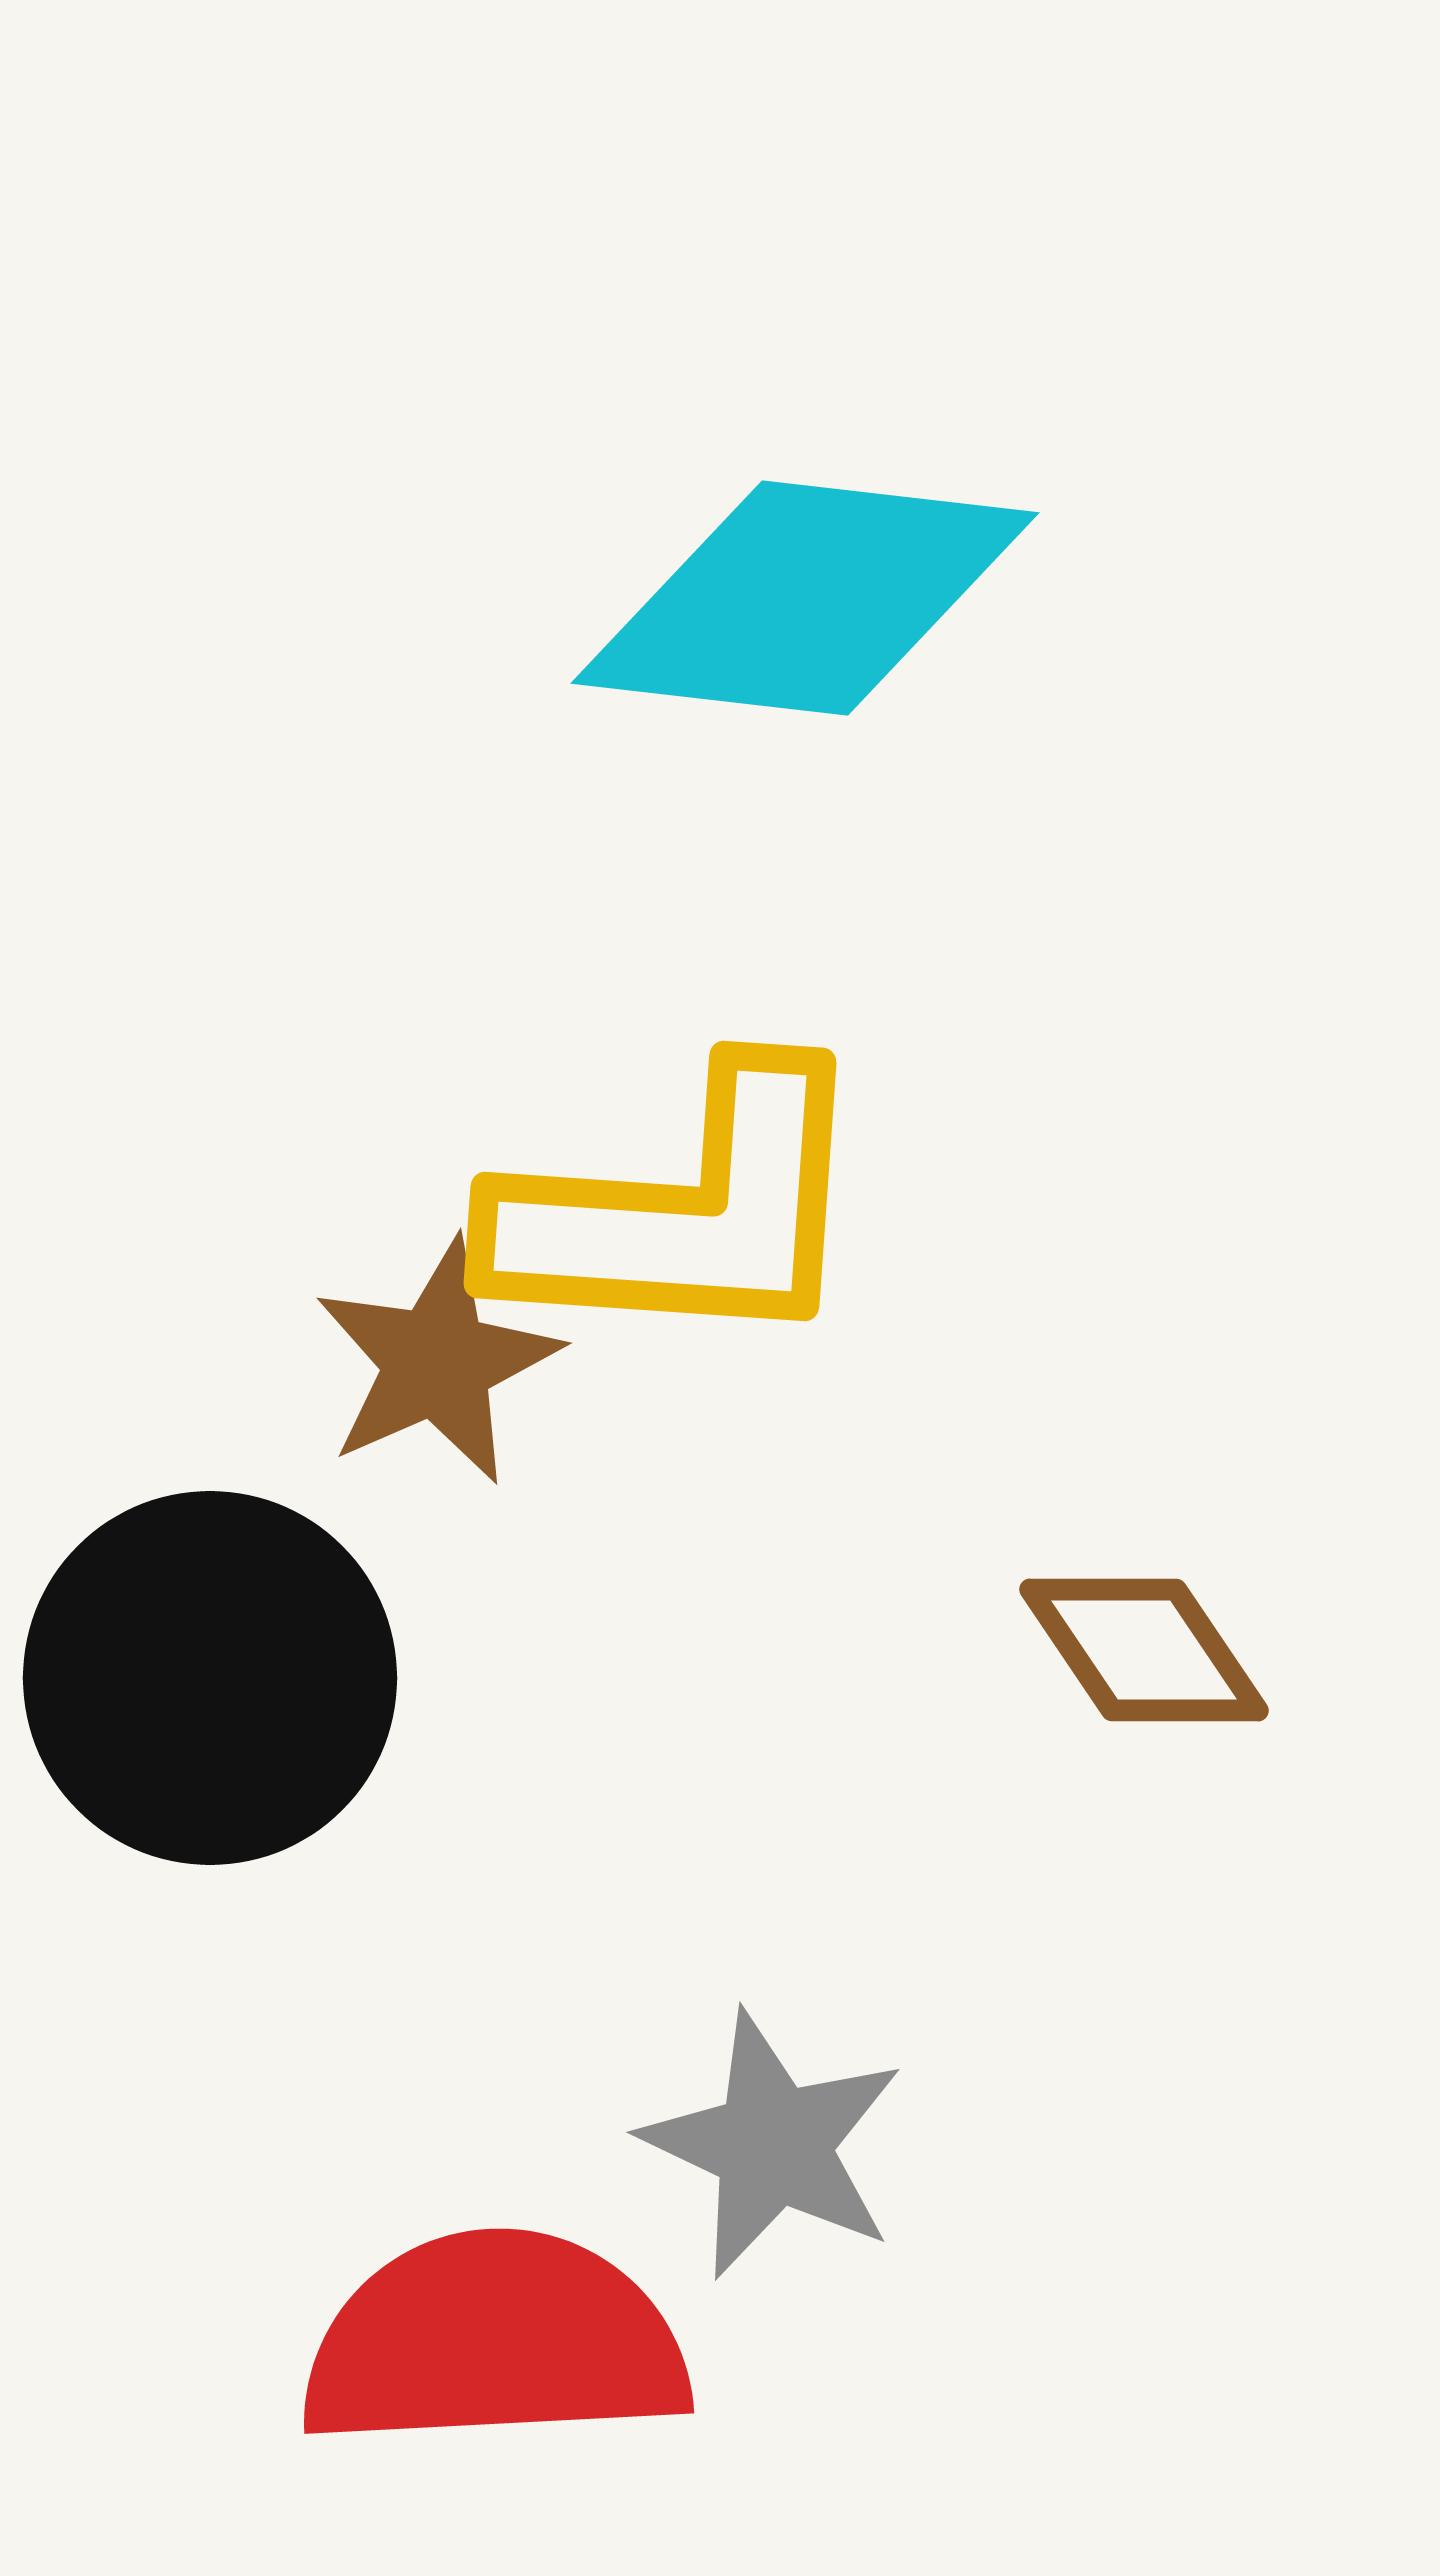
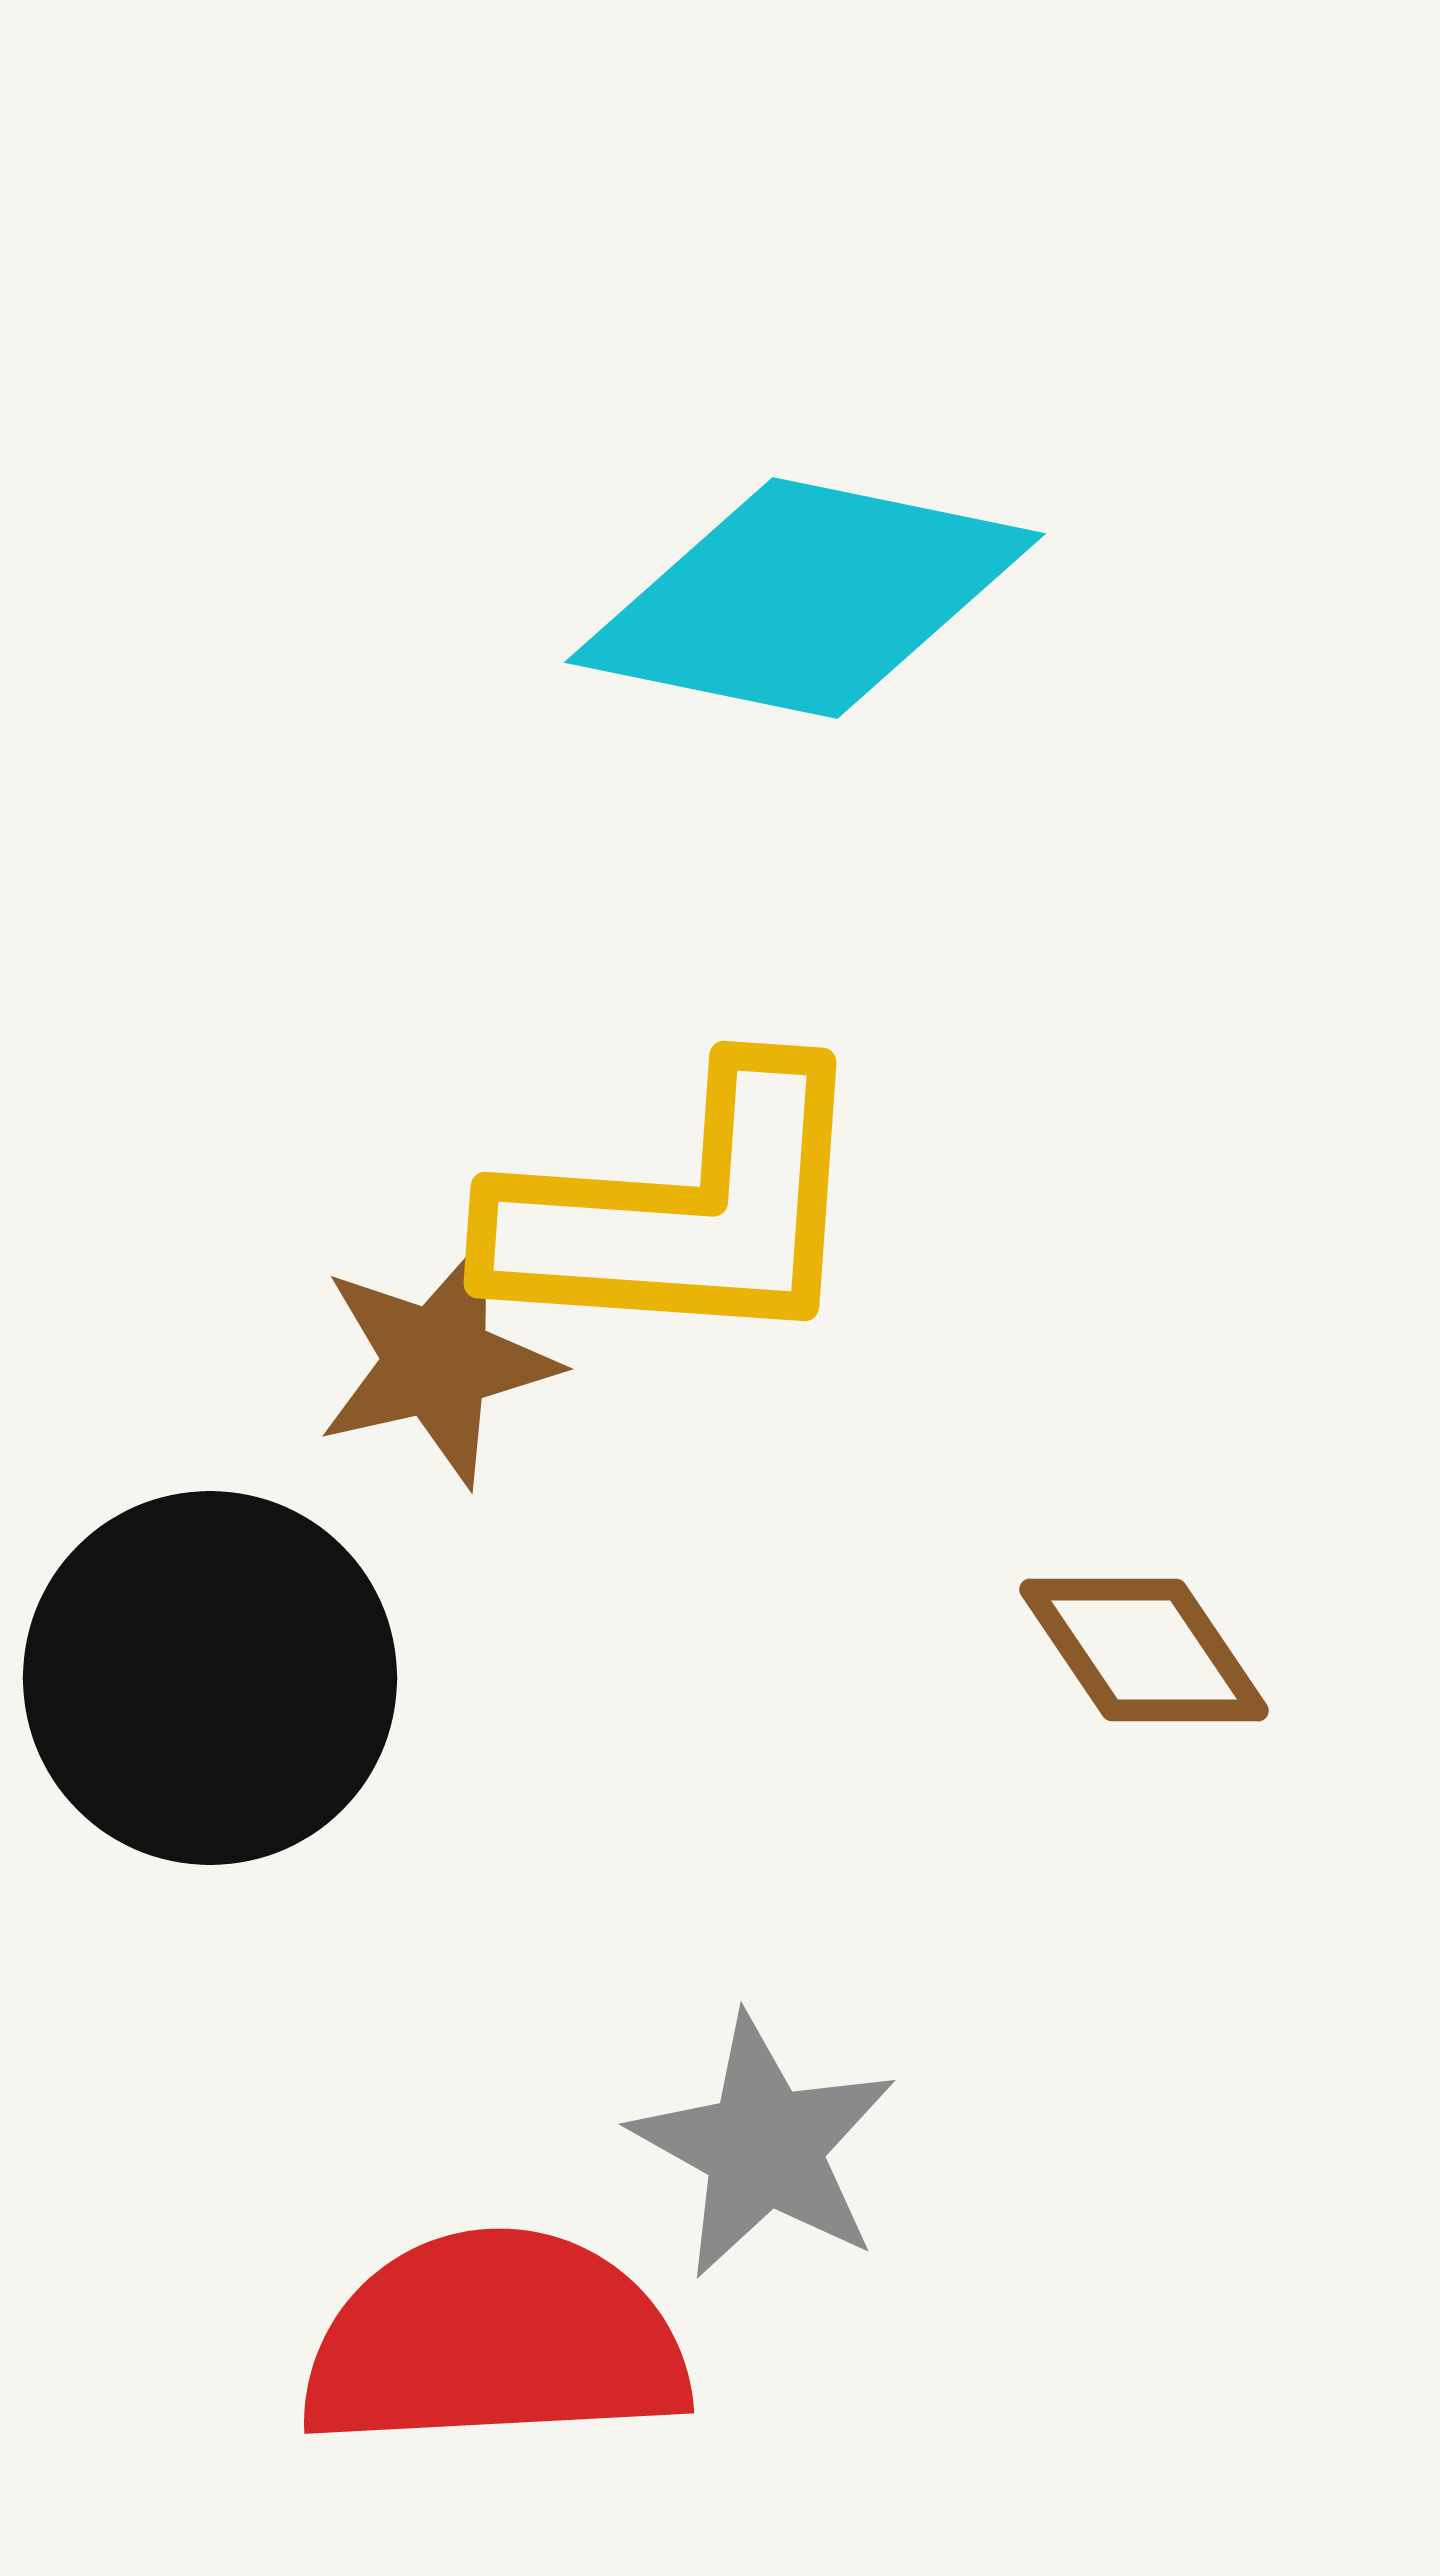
cyan diamond: rotated 5 degrees clockwise
brown star: rotated 11 degrees clockwise
gray star: moved 9 px left, 2 px down; rotated 4 degrees clockwise
